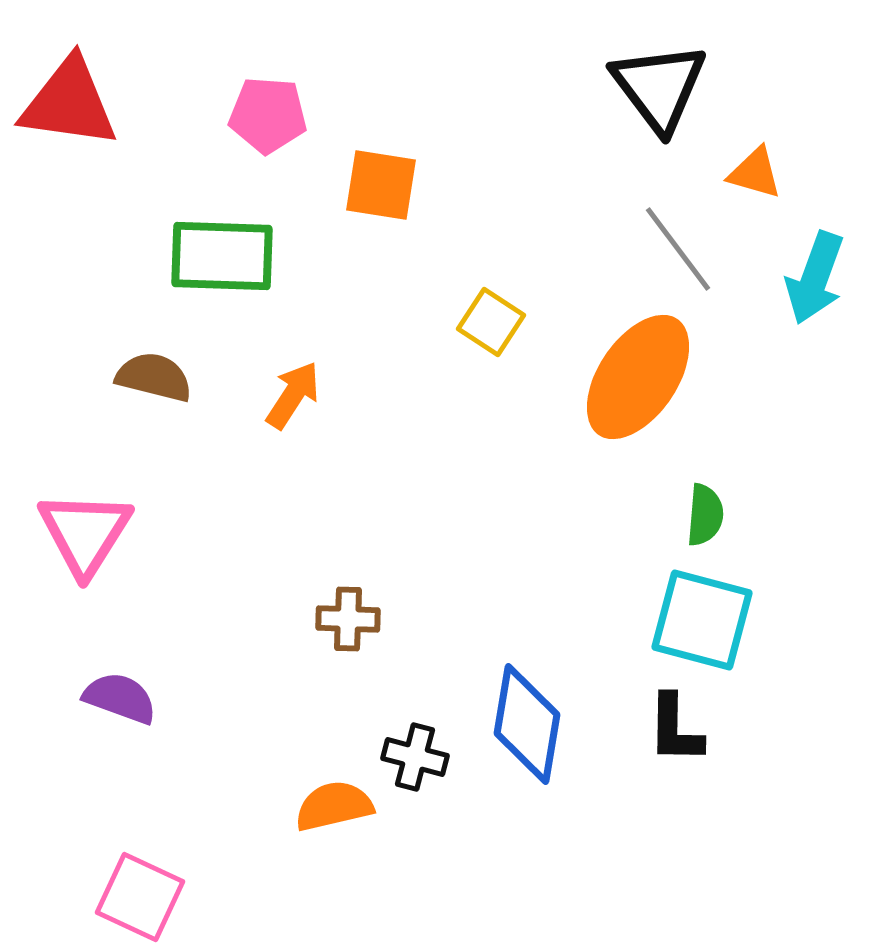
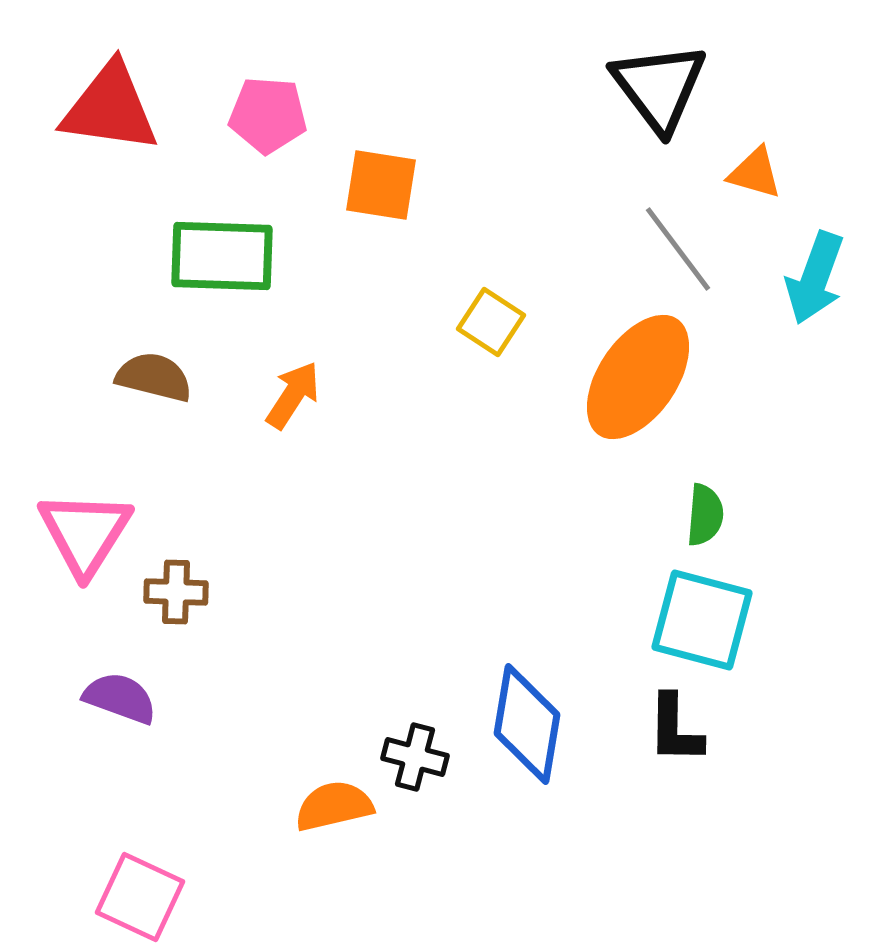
red triangle: moved 41 px right, 5 px down
brown cross: moved 172 px left, 27 px up
